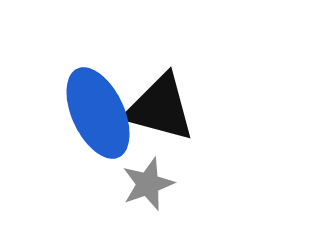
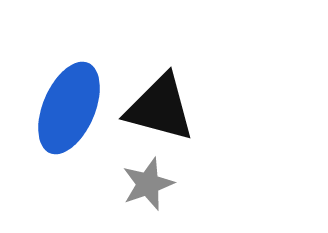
blue ellipse: moved 29 px left, 5 px up; rotated 48 degrees clockwise
